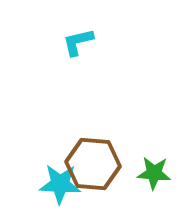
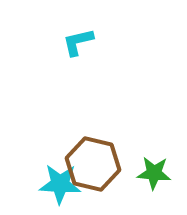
brown hexagon: rotated 8 degrees clockwise
